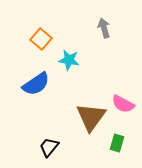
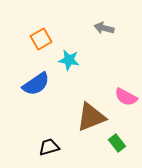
gray arrow: rotated 60 degrees counterclockwise
orange square: rotated 20 degrees clockwise
pink semicircle: moved 3 px right, 7 px up
brown triangle: rotated 32 degrees clockwise
green rectangle: rotated 54 degrees counterclockwise
black trapezoid: rotated 35 degrees clockwise
